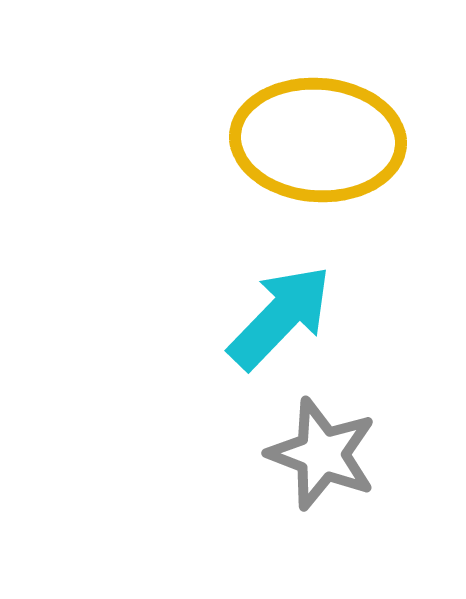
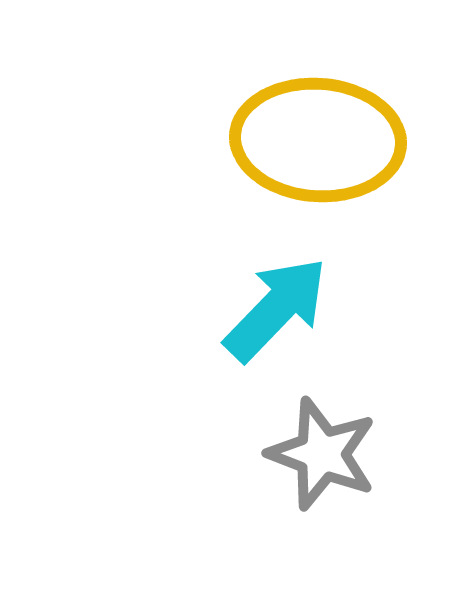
cyan arrow: moved 4 px left, 8 px up
